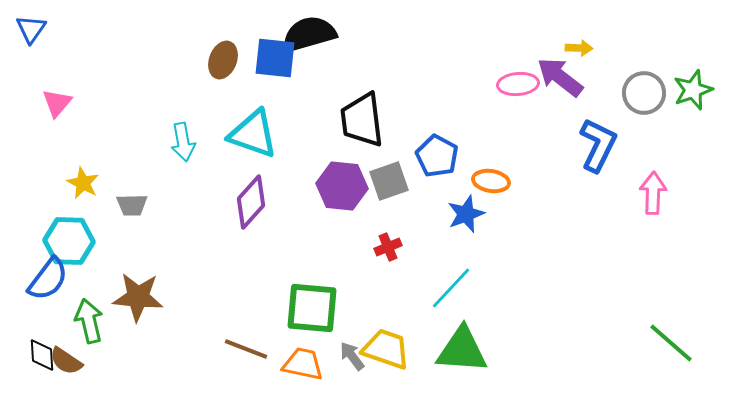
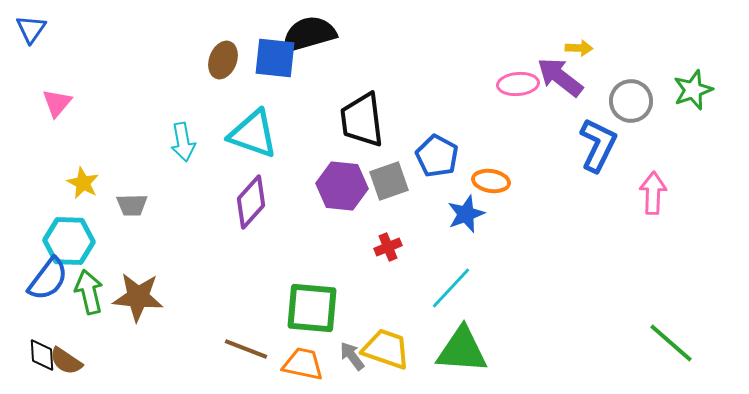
gray circle: moved 13 px left, 8 px down
green arrow: moved 29 px up
